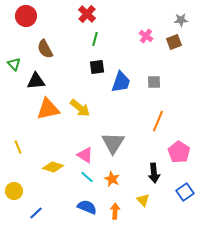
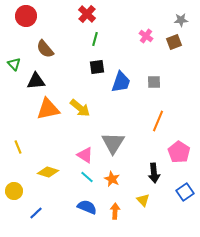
brown semicircle: rotated 12 degrees counterclockwise
yellow diamond: moved 5 px left, 5 px down
